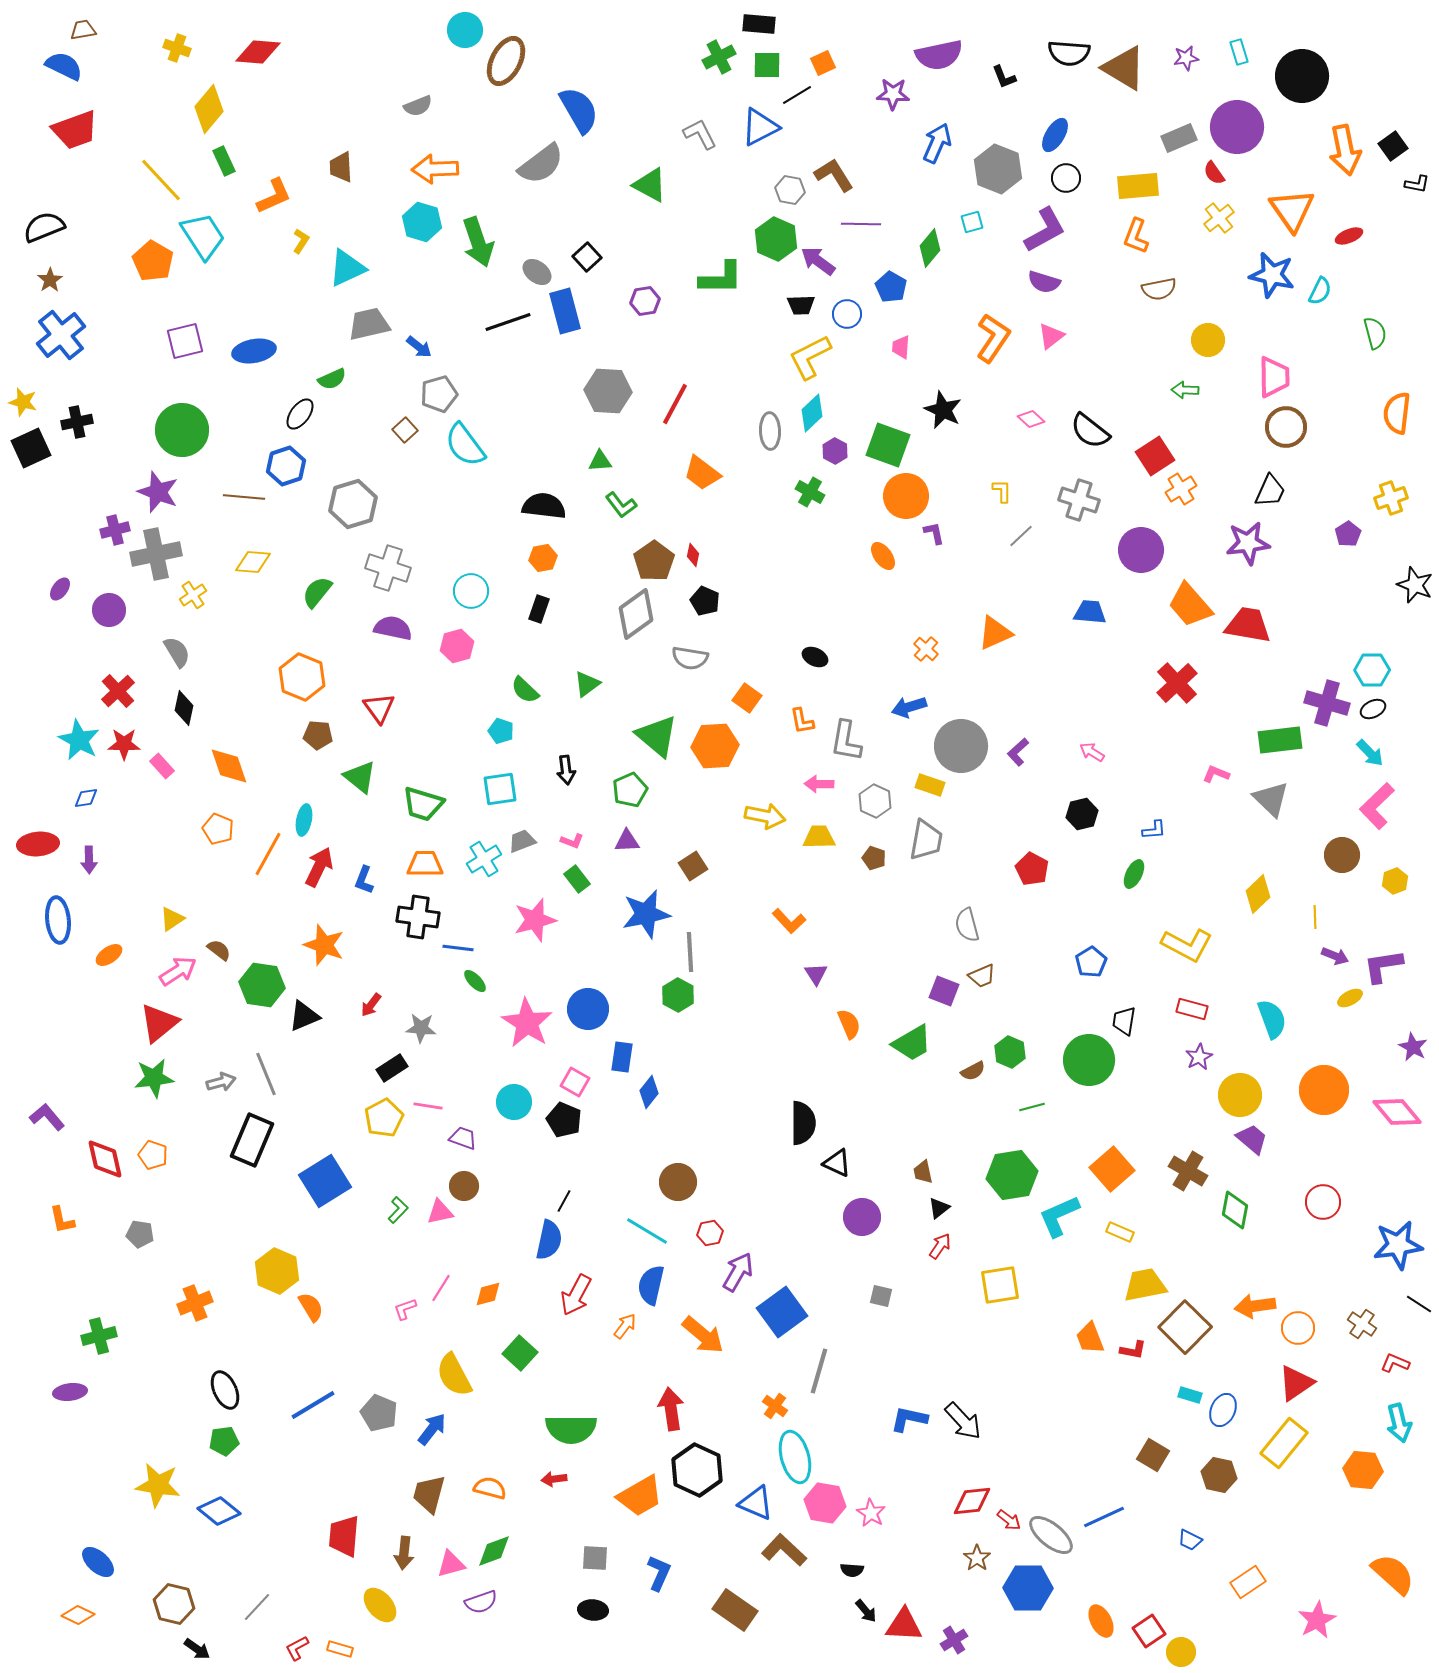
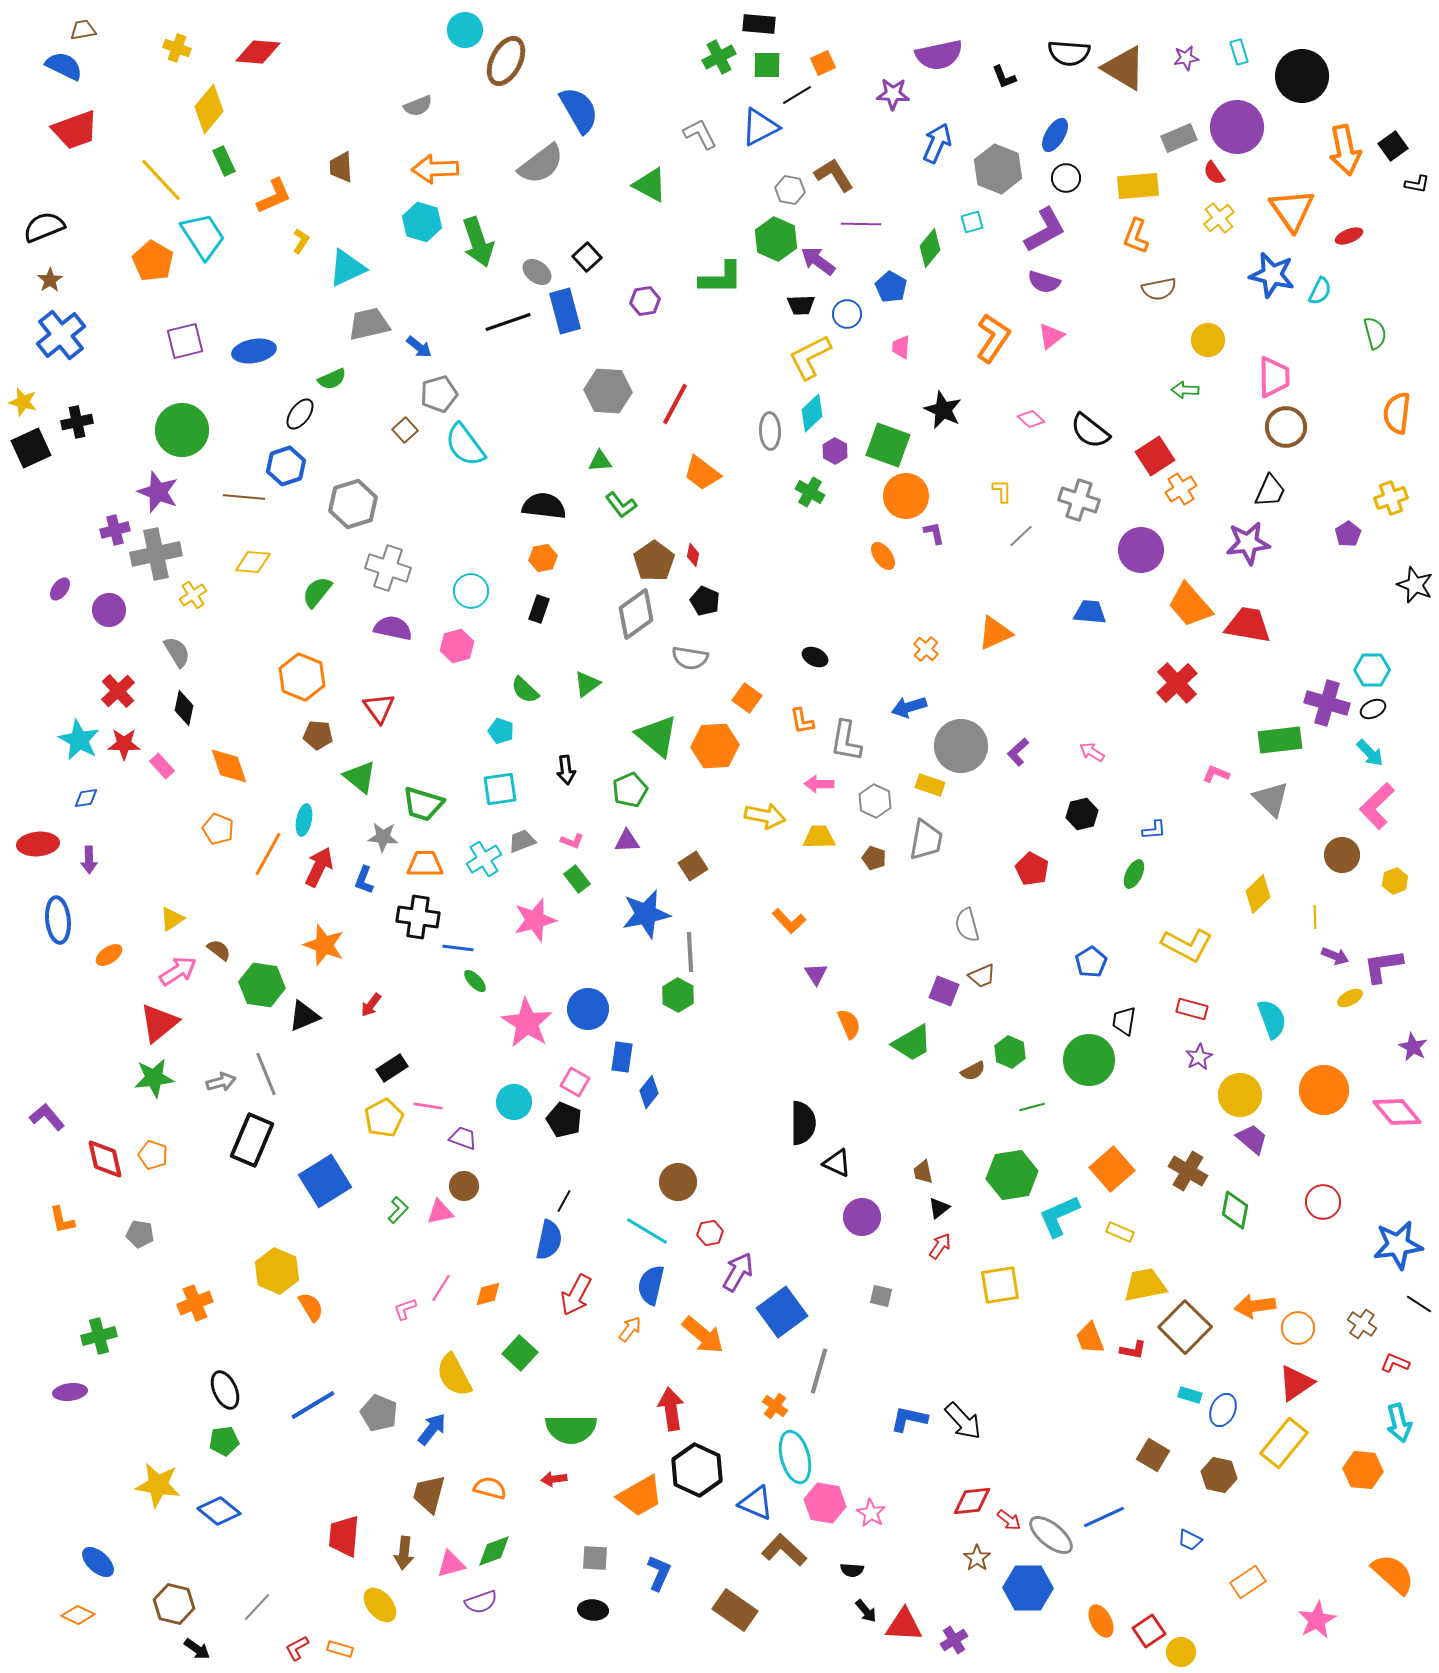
gray star at (421, 1028): moved 38 px left, 191 px up
orange arrow at (625, 1326): moved 5 px right, 3 px down
